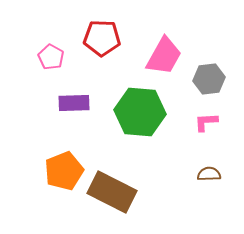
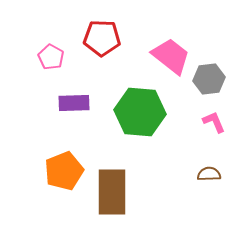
pink trapezoid: moved 7 px right; rotated 81 degrees counterclockwise
pink L-shape: moved 8 px right; rotated 70 degrees clockwise
brown rectangle: rotated 63 degrees clockwise
